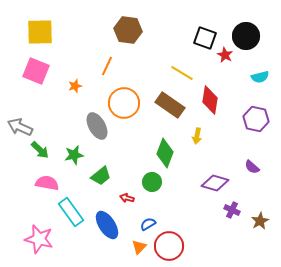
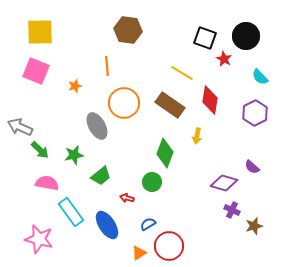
red star: moved 1 px left, 4 px down
orange line: rotated 30 degrees counterclockwise
cyan semicircle: rotated 60 degrees clockwise
purple hexagon: moved 1 px left, 6 px up; rotated 20 degrees clockwise
purple diamond: moved 9 px right
brown star: moved 6 px left, 5 px down; rotated 12 degrees clockwise
orange triangle: moved 6 px down; rotated 14 degrees clockwise
